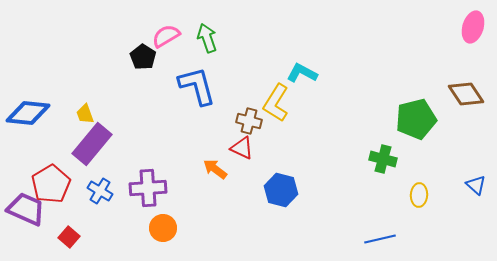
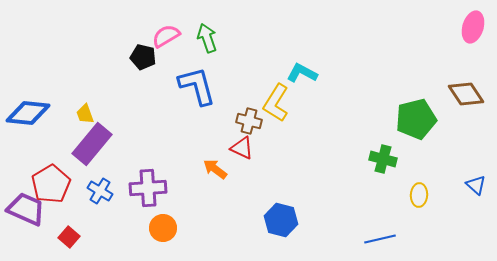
black pentagon: rotated 20 degrees counterclockwise
blue hexagon: moved 30 px down
